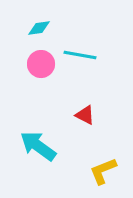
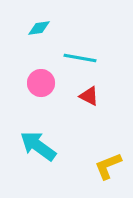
cyan line: moved 3 px down
pink circle: moved 19 px down
red triangle: moved 4 px right, 19 px up
yellow L-shape: moved 5 px right, 5 px up
